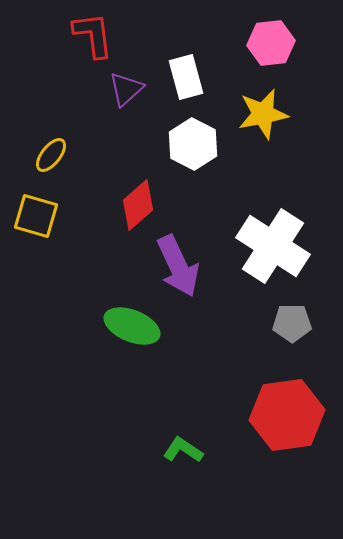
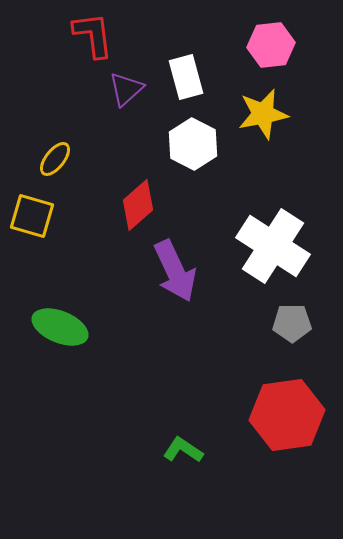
pink hexagon: moved 2 px down
yellow ellipse: moved 4 px right, 4 px down
yellow square: moved 4 px left
purple arrow: moved 3 px left, 5 px down
green ellipse: moved 72 px left, 1 px down
